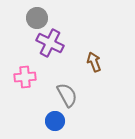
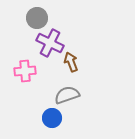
brown arrow: moved 23 px left
pink cross: moved 6 px up
gray semicircle: rotated 80 degrees counterclockwise
blue circle: moved 3 px left, 3 px up
